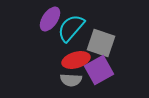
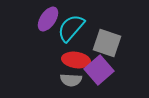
purple ellipse: moved 2 px left
gray square: moved 6 px right
red ellipse: rotated 24 degrees clockwise
purple square: rotated 12 degrees counterclockwise
